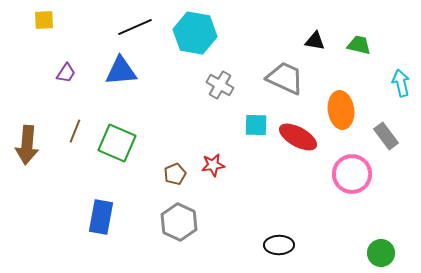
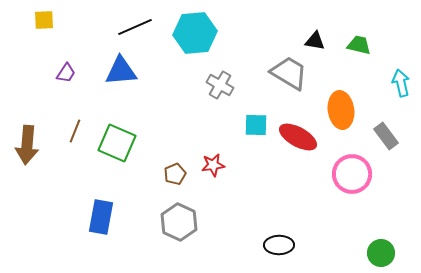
cyan hexagon: rotated 15 degrees counterclockwise
gray trapezoid: moved 4 px right, 5 px up; rotated 6 degrees clockwise
